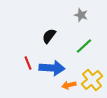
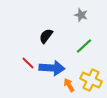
black semicircle: moved 3 px left
red line: rotated 24 degrees counterclockwise
yellow cross: moved 1 px left; rotated 25 degrees counterclockwise
orange arrow: rotated 72 degrees clockwise
